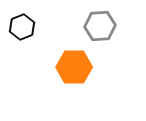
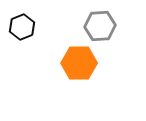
orange hexagon: moved 5 px right, 4 px up
